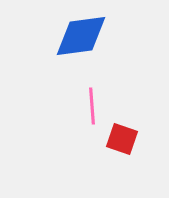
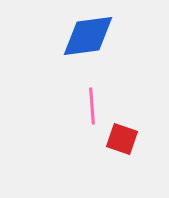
blue diamond: moved 7 px right
